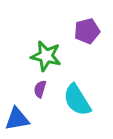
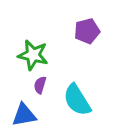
green star: moved 13 px left, 1 px up
purple semicircle: moved 4 px up
blue triangle: moved 7 px right, 4 px up
